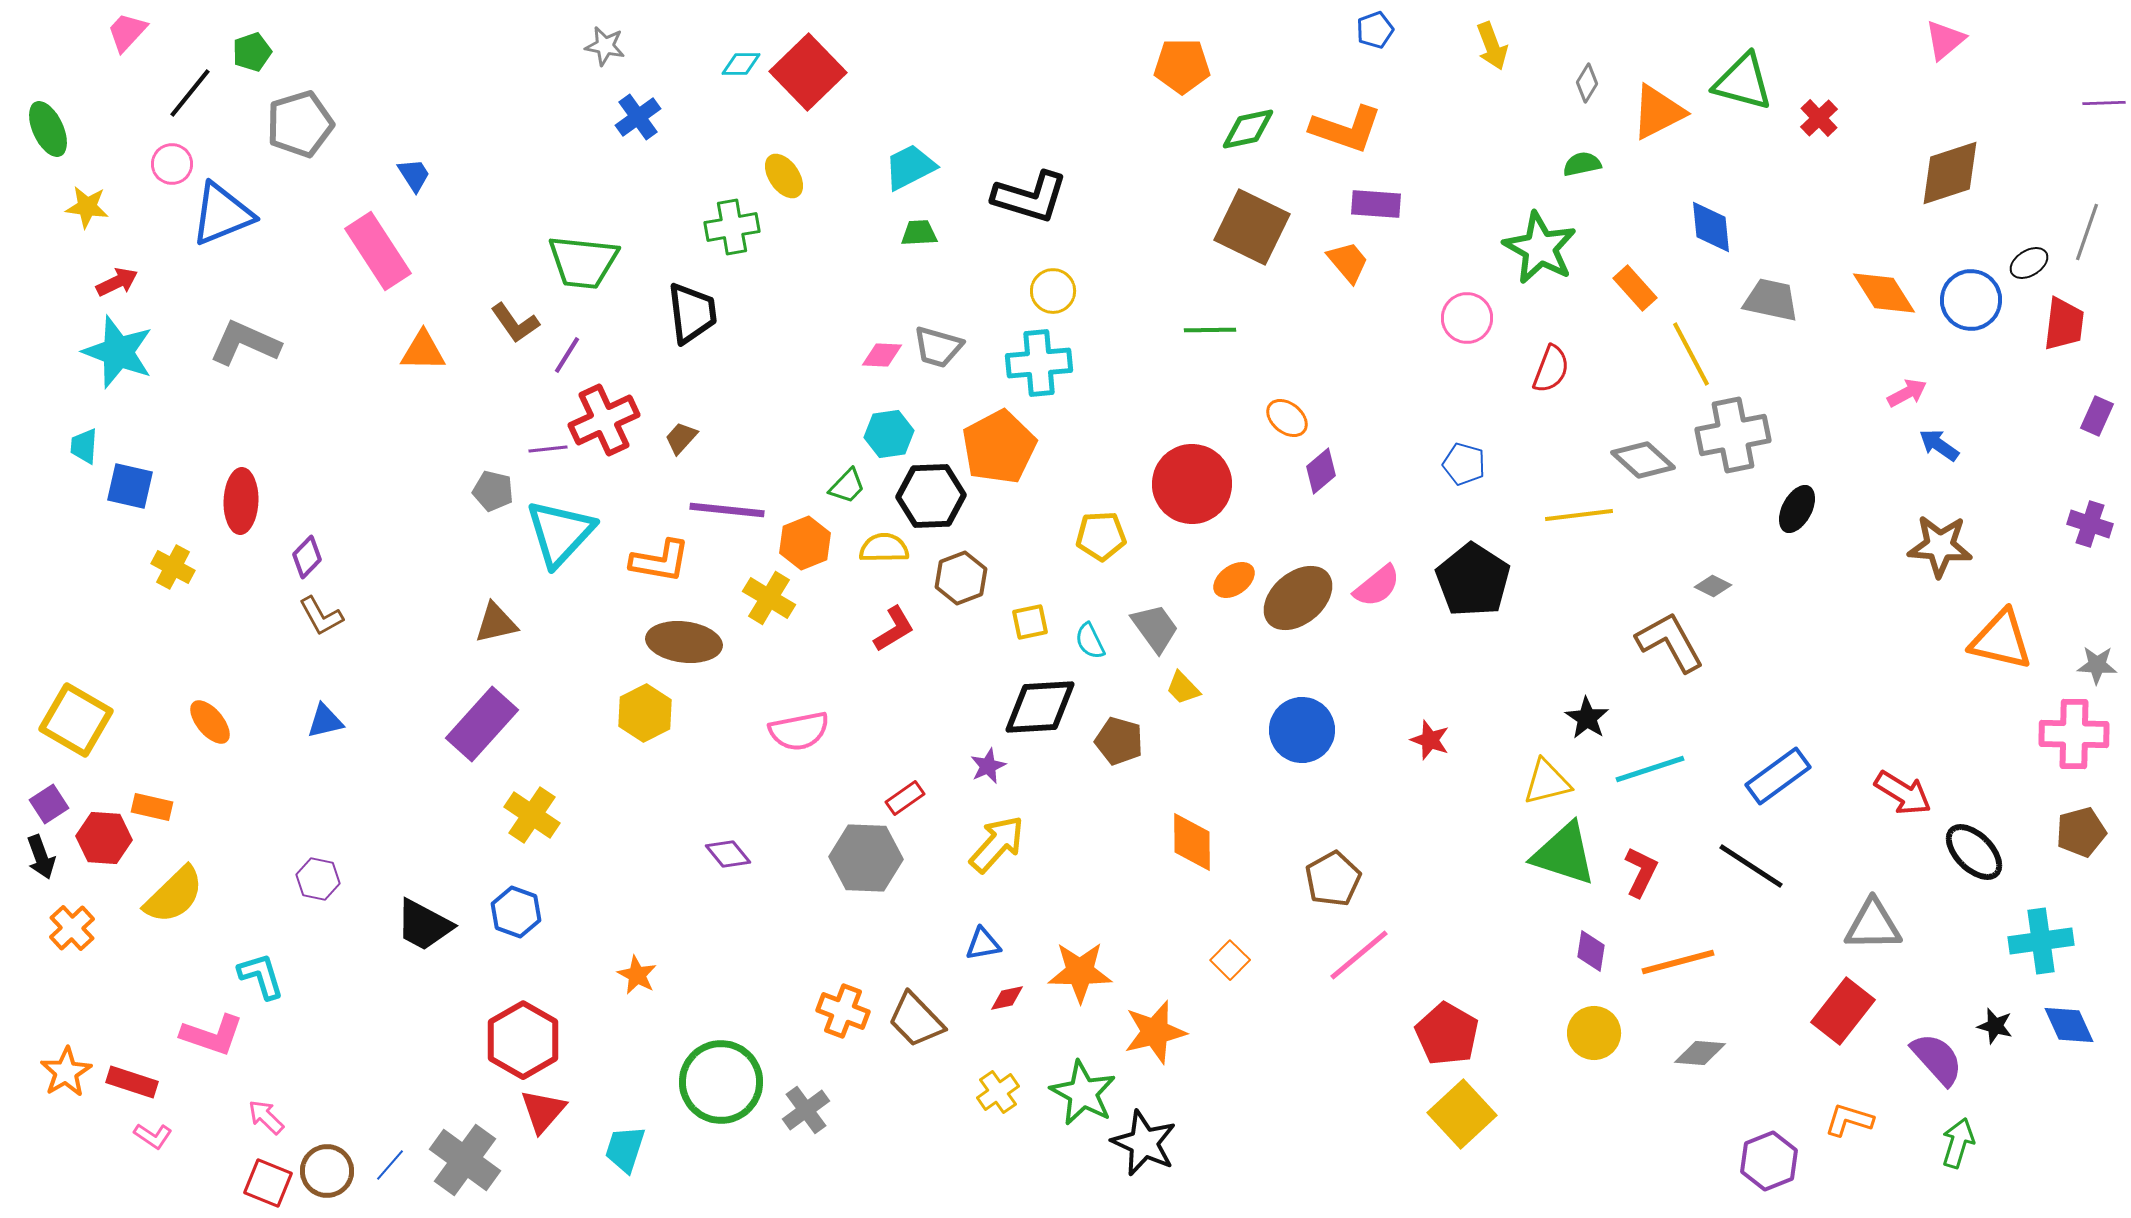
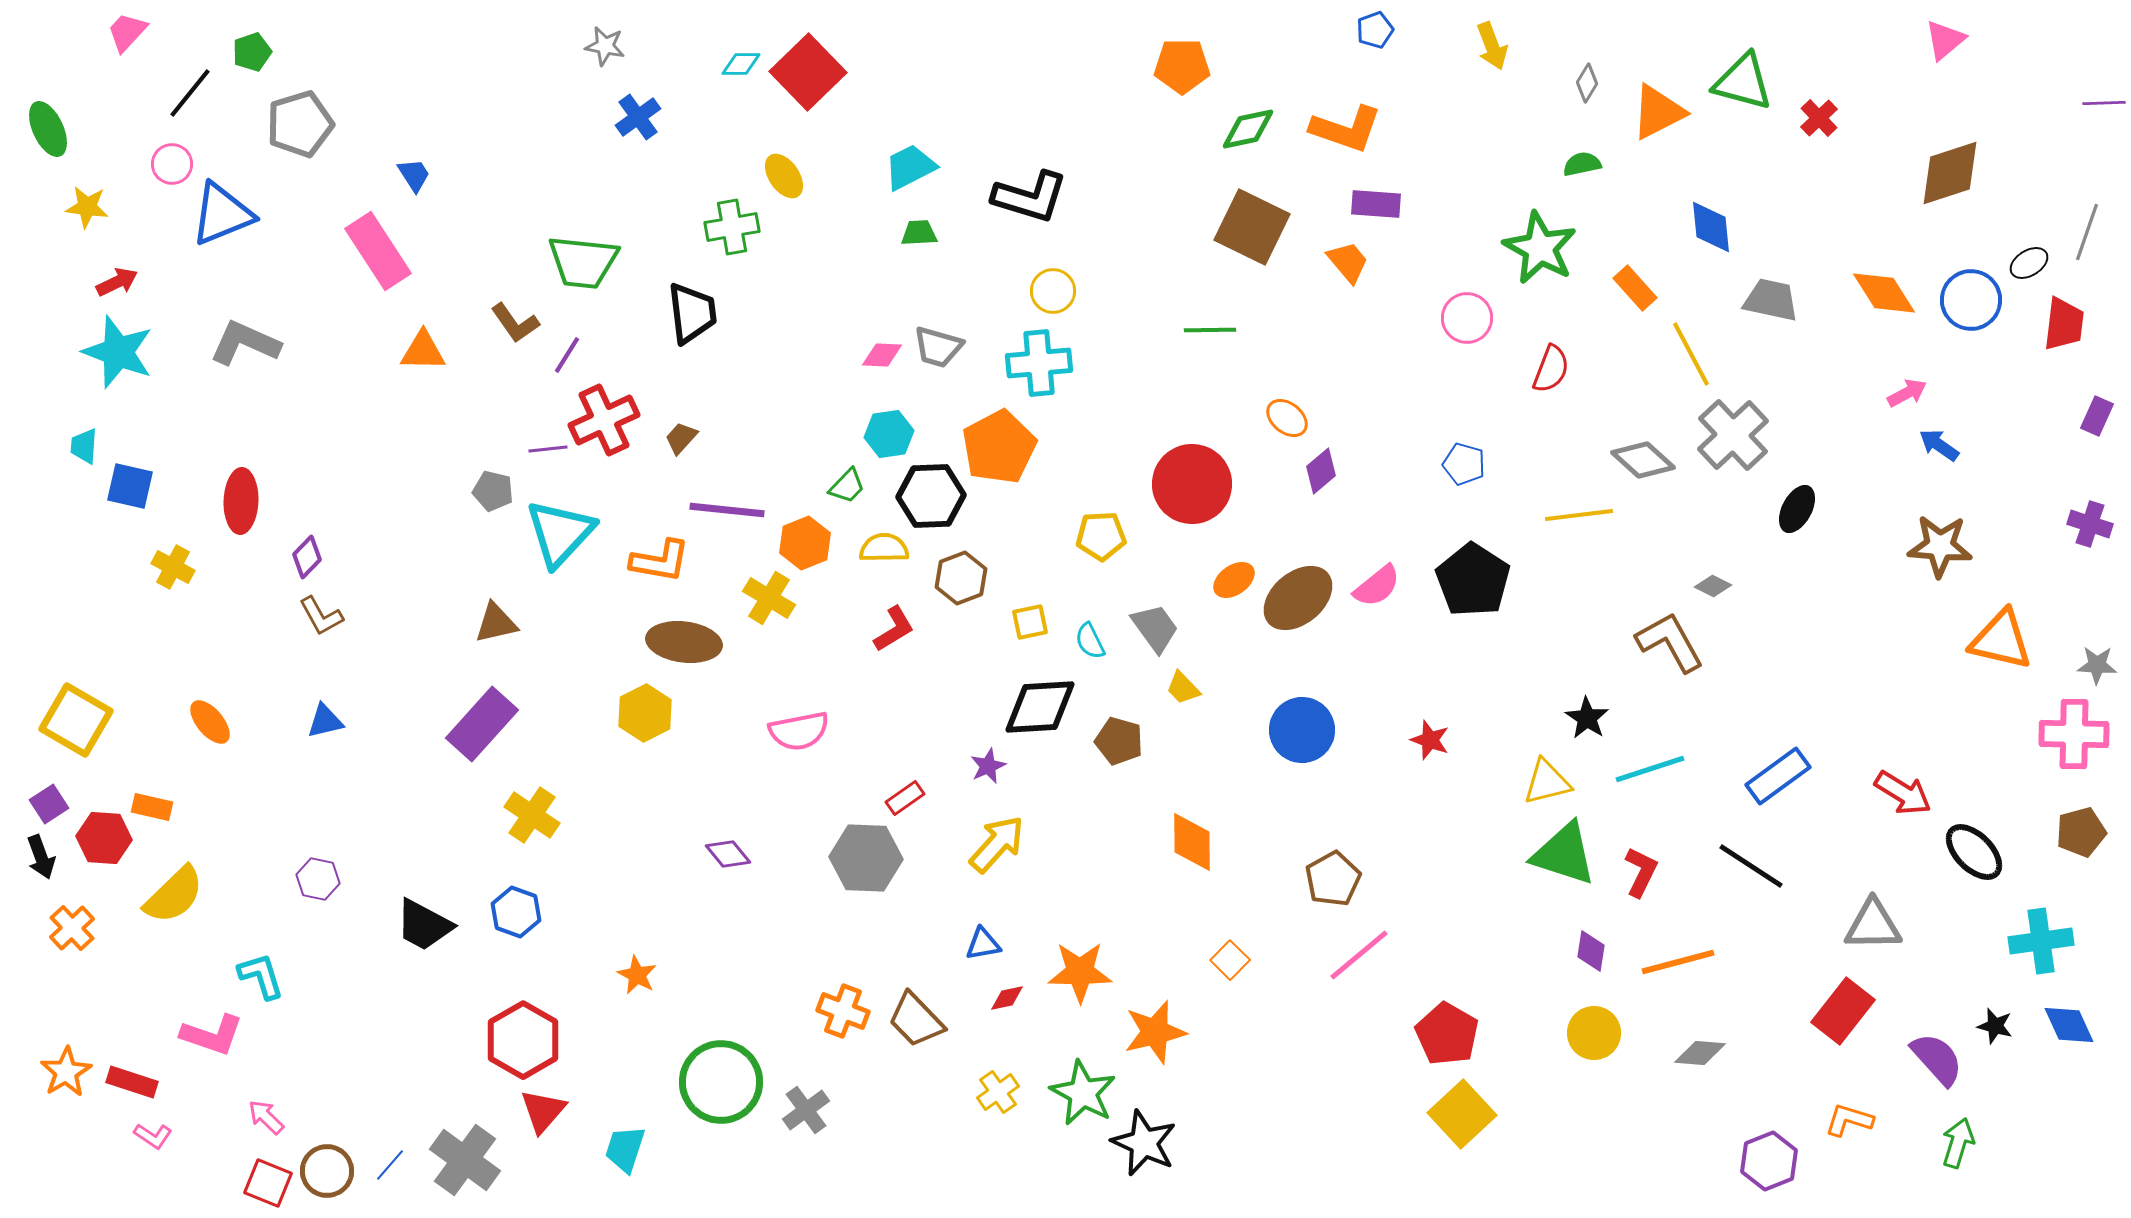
gray cross at (1733, 435): rotated 32 degrees counterclockwise
